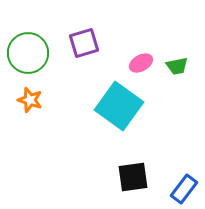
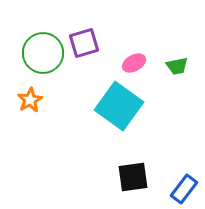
green circle: moved 15 px right
pink ellipse: moved 7 px left
orange star: rotated 25 degrees clockwise
